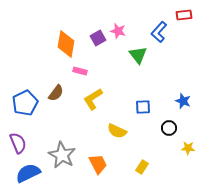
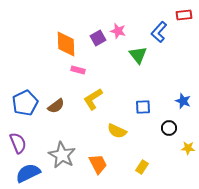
orange diamond: rotated 12 degrees counterclockwise
pink rectangle: moved 2 px left, 1 px up
brown semicircle: moved 13 px down; rotated 18 degrees clockwise
